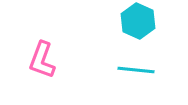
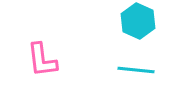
pink L-shape: rotated 27 degrees counterclockwise
